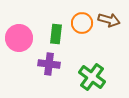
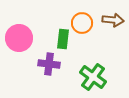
brown arrow: moved 4 px right; rotated 10 degrees counterclockwise
green rectangle: moved 7 px right, 5 px down
green cross: moved 1 px right
